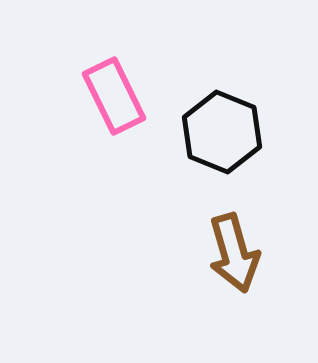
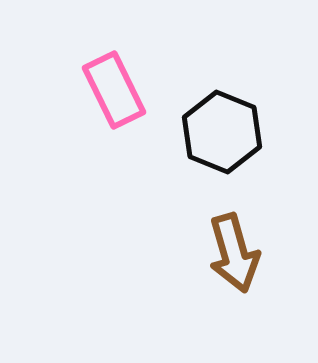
pink rectangle: moved 6 px up
